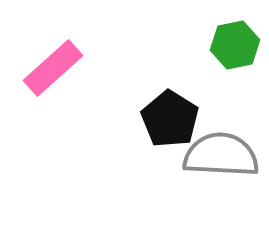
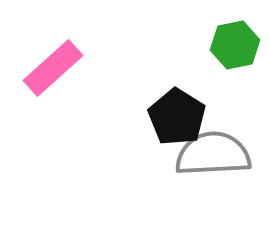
black pentagon: moved 7 px right, 2 px up
gray semicircle: moved 8 px left, 1 px up; rotated 6 degrees counterclockwise
